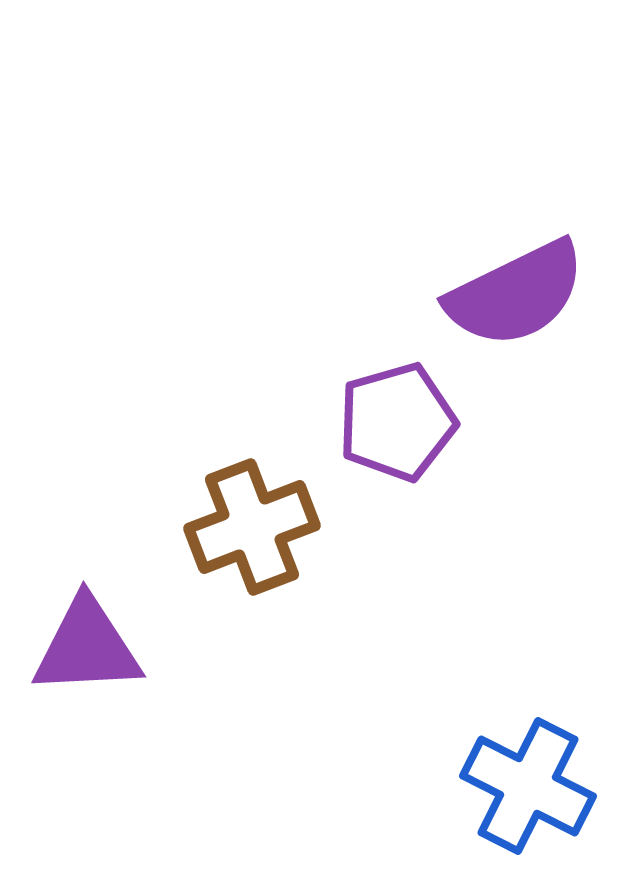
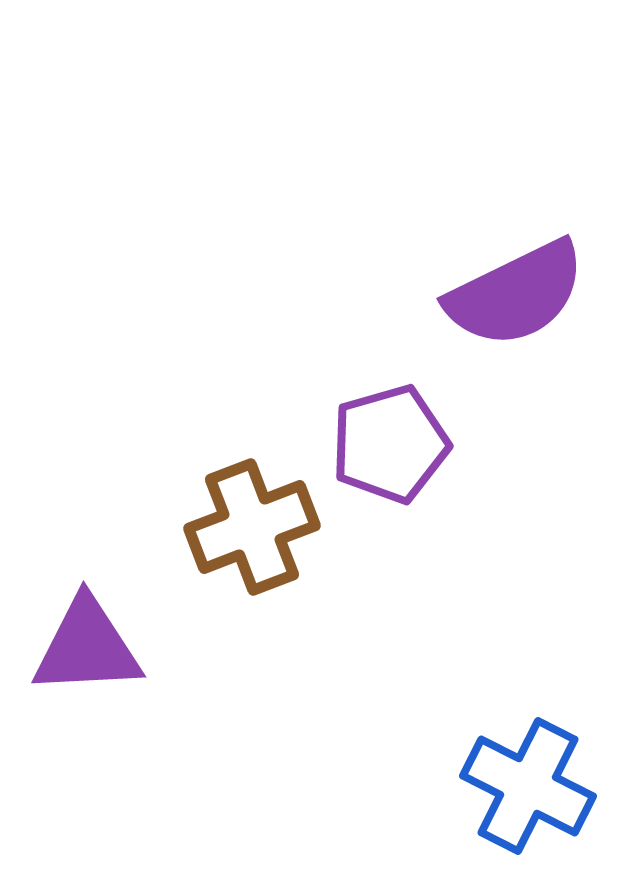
purple pentagon: moved 7 px left, 22 px down
